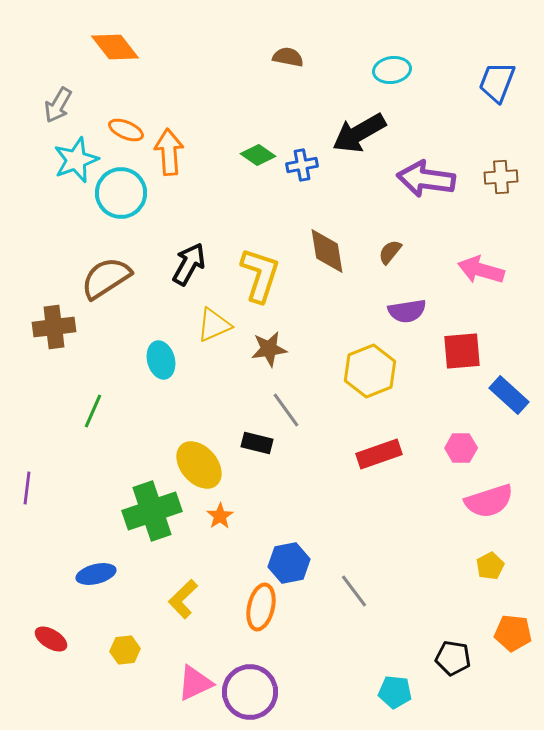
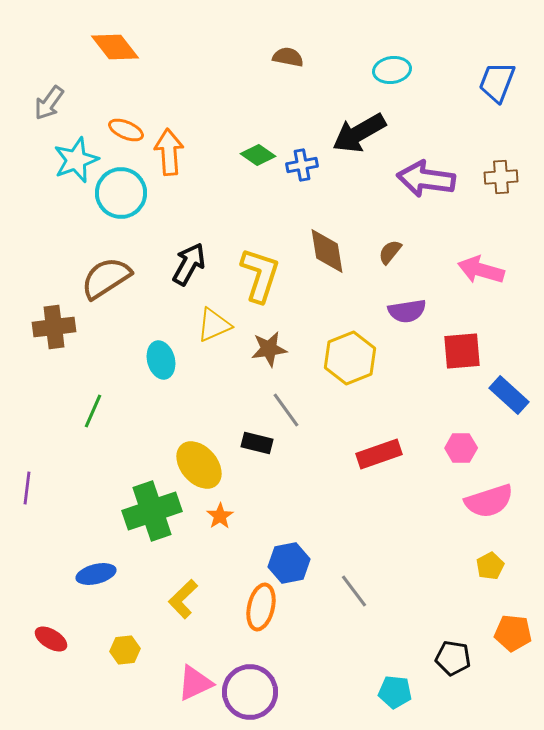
gray arrow at (58, 105): moved 9 px left, 2 px up; rotated 6 degrees clockwise
yellow hexagon at (370, 371): moved 20 px left, 13 px up
